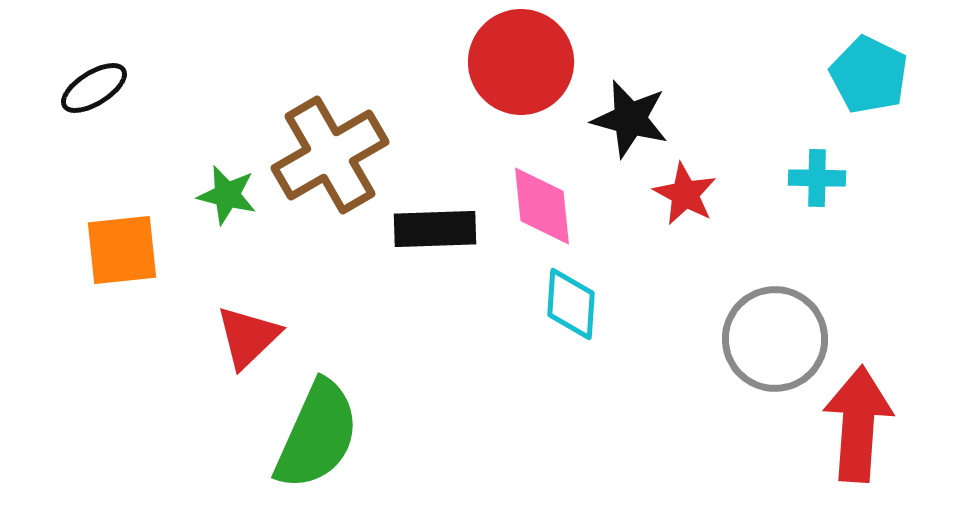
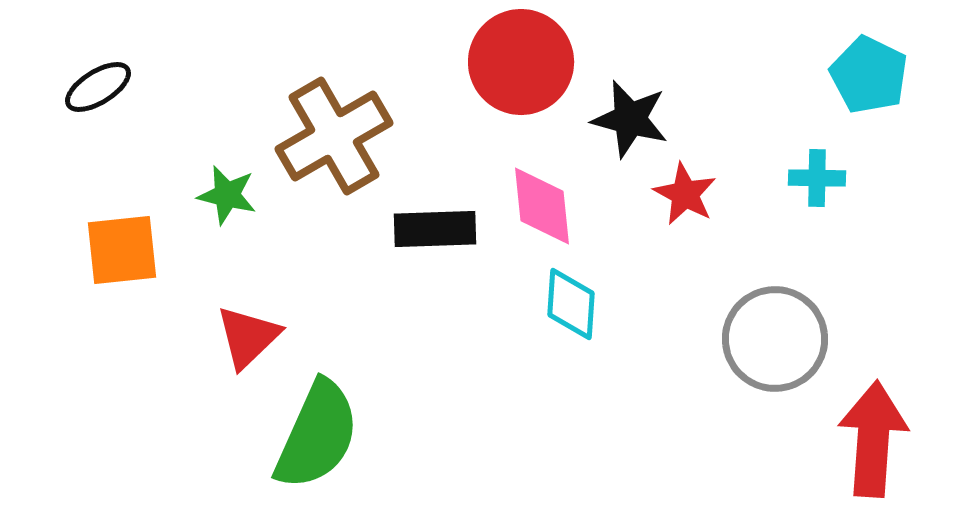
black ellipse: moved 4 px right, 1 px up
brown cross: moved 4 px right, 19 px up
red arrow: moved 15 px right, 15 px down
